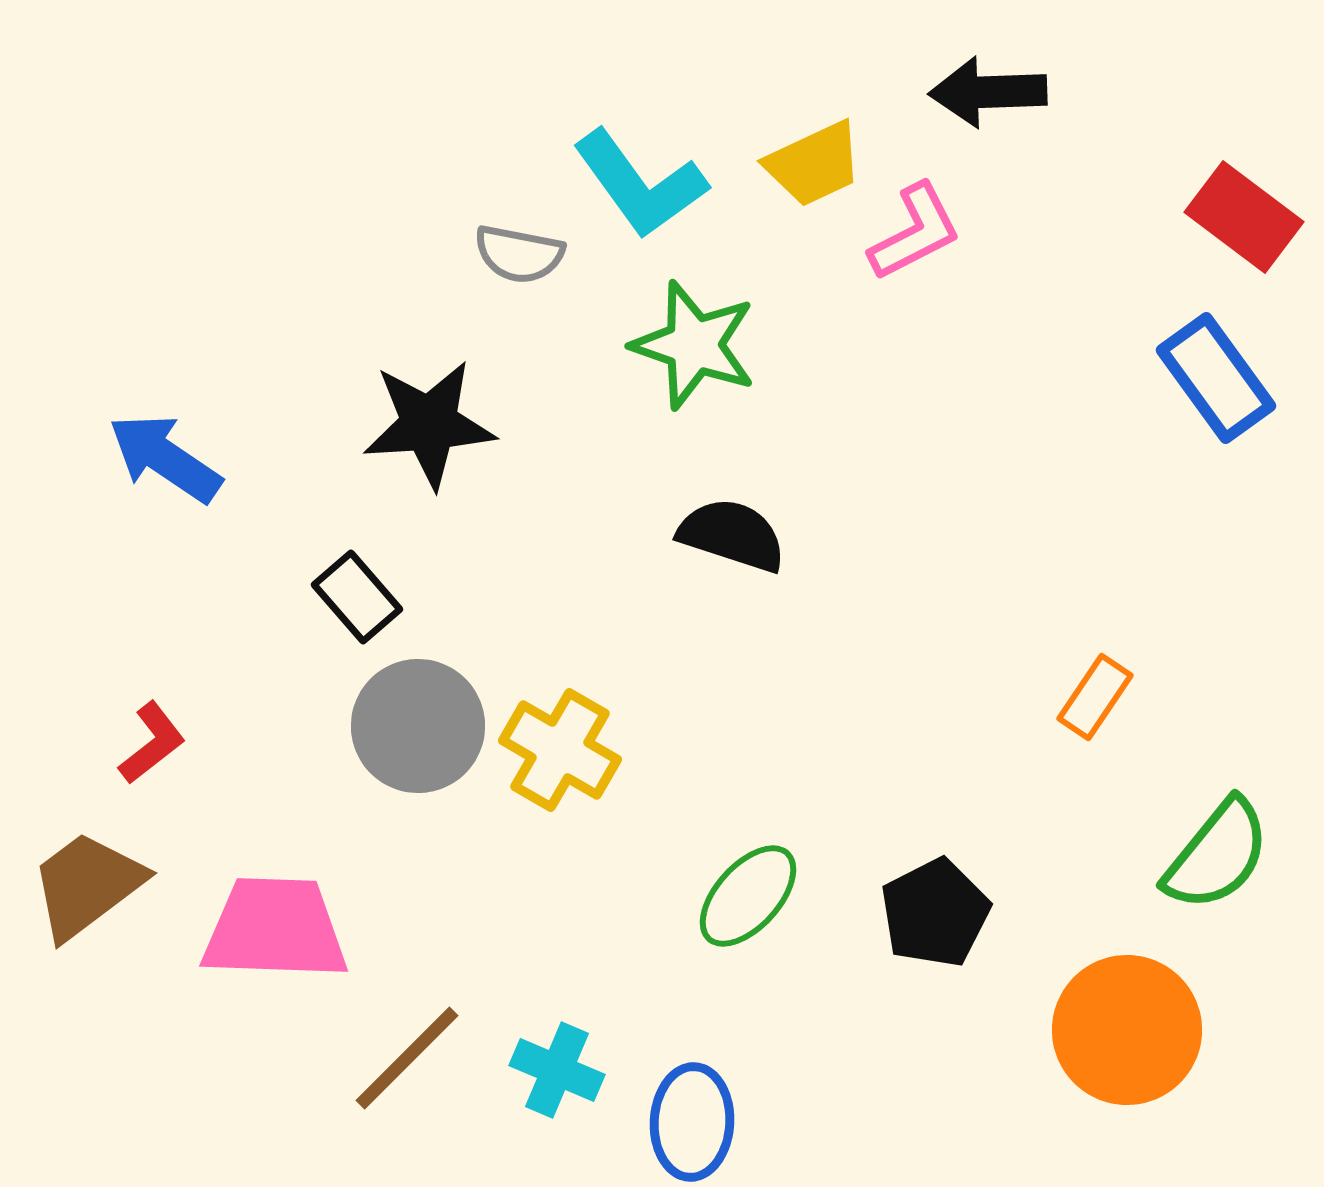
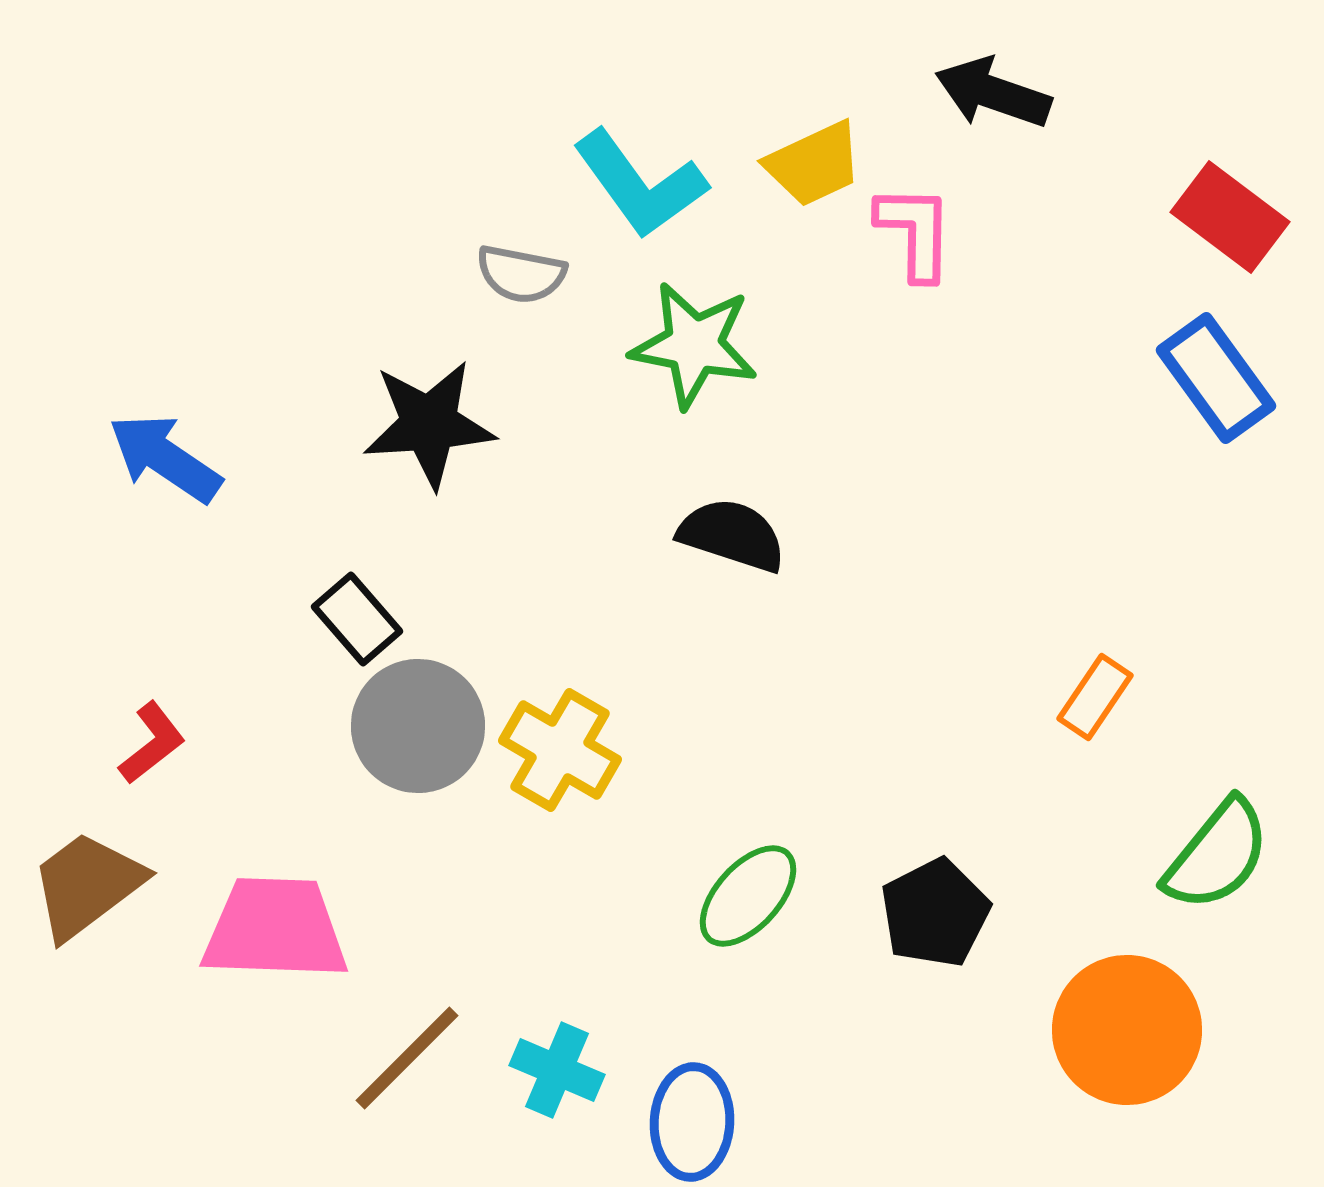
black arrow: moved 5 px right, 1 px down; rotated 21 degrees clockwise
red rectangle: moved 14 px left
pink L-shape: rotated 62 degrees counterclockwise
gray semicircle: moved 2 px right, 20 px down
green star: rotated 8 degrees counterclockwise
black rectangle: moved 22 px down
